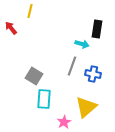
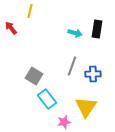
cyan arrow: moved 7 px left, 11 px up
blue cross: rotated 14 degrees counterclockwise
cyan rectangle: moved 3 px right; rotated 42 degrees counterclockwise
yellow triangle: rotated 15 degrees counterclockwise
pink star: rotated 16 degrees clockwise
